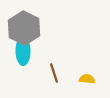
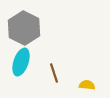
cyan ellipse: moved 2 px left, 11 px down; rotated 20 degrees clockwise
yellow semicircle: moved 6 px down
